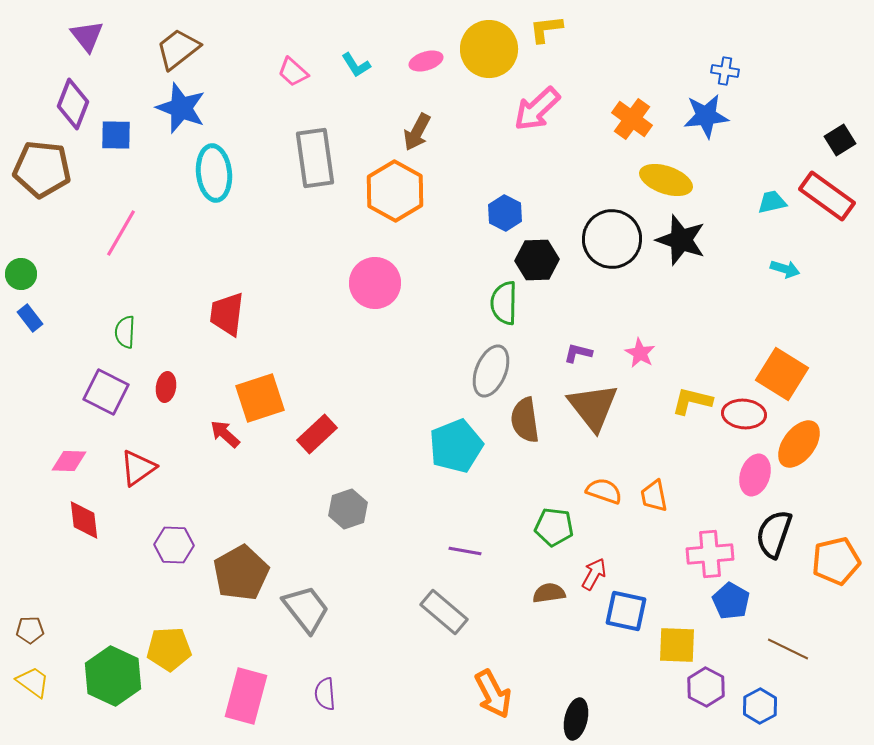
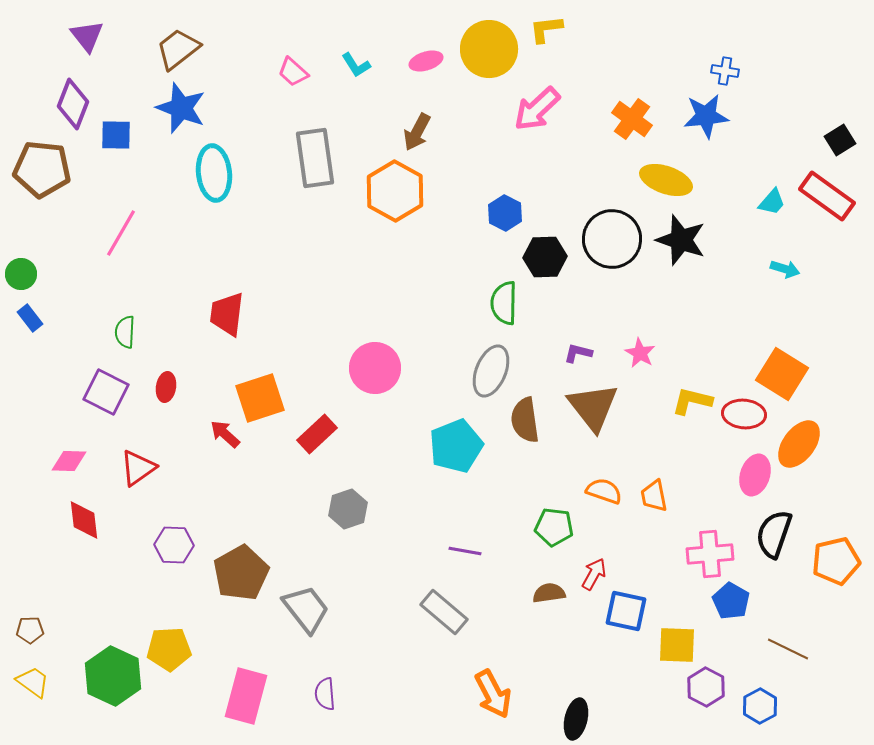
cyan trapezoid at (772, 202): rotated 144 degrees clockwise
black hexagon at (537, 260): moved 8 px right, 3 px up
pink circle at (375, 283): moved 85 px down
